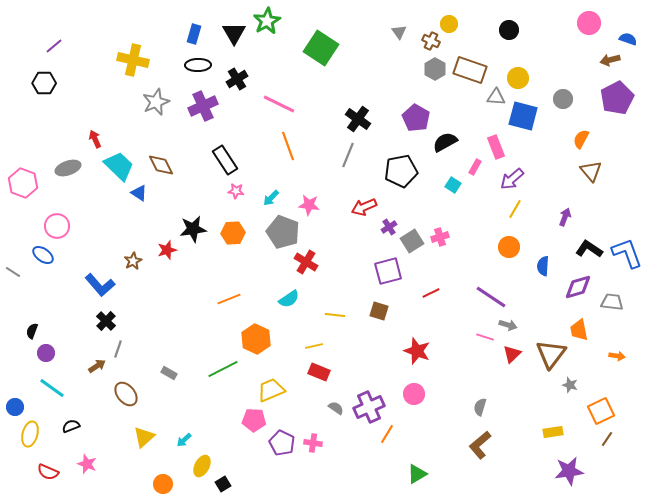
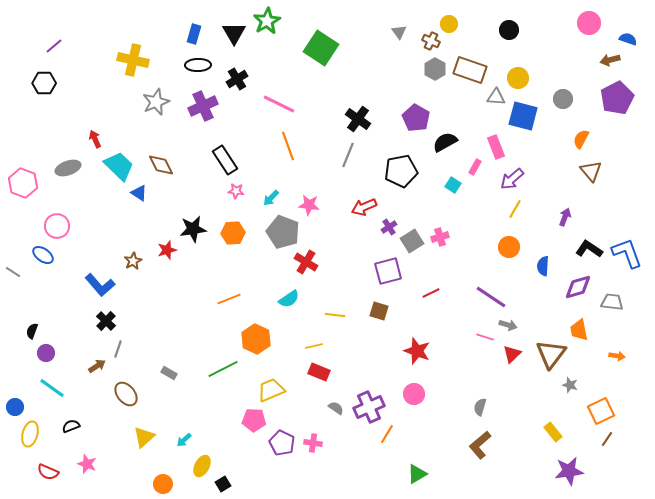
yellow rectangle at (553, 432): rotated 60 degrees clockwise
